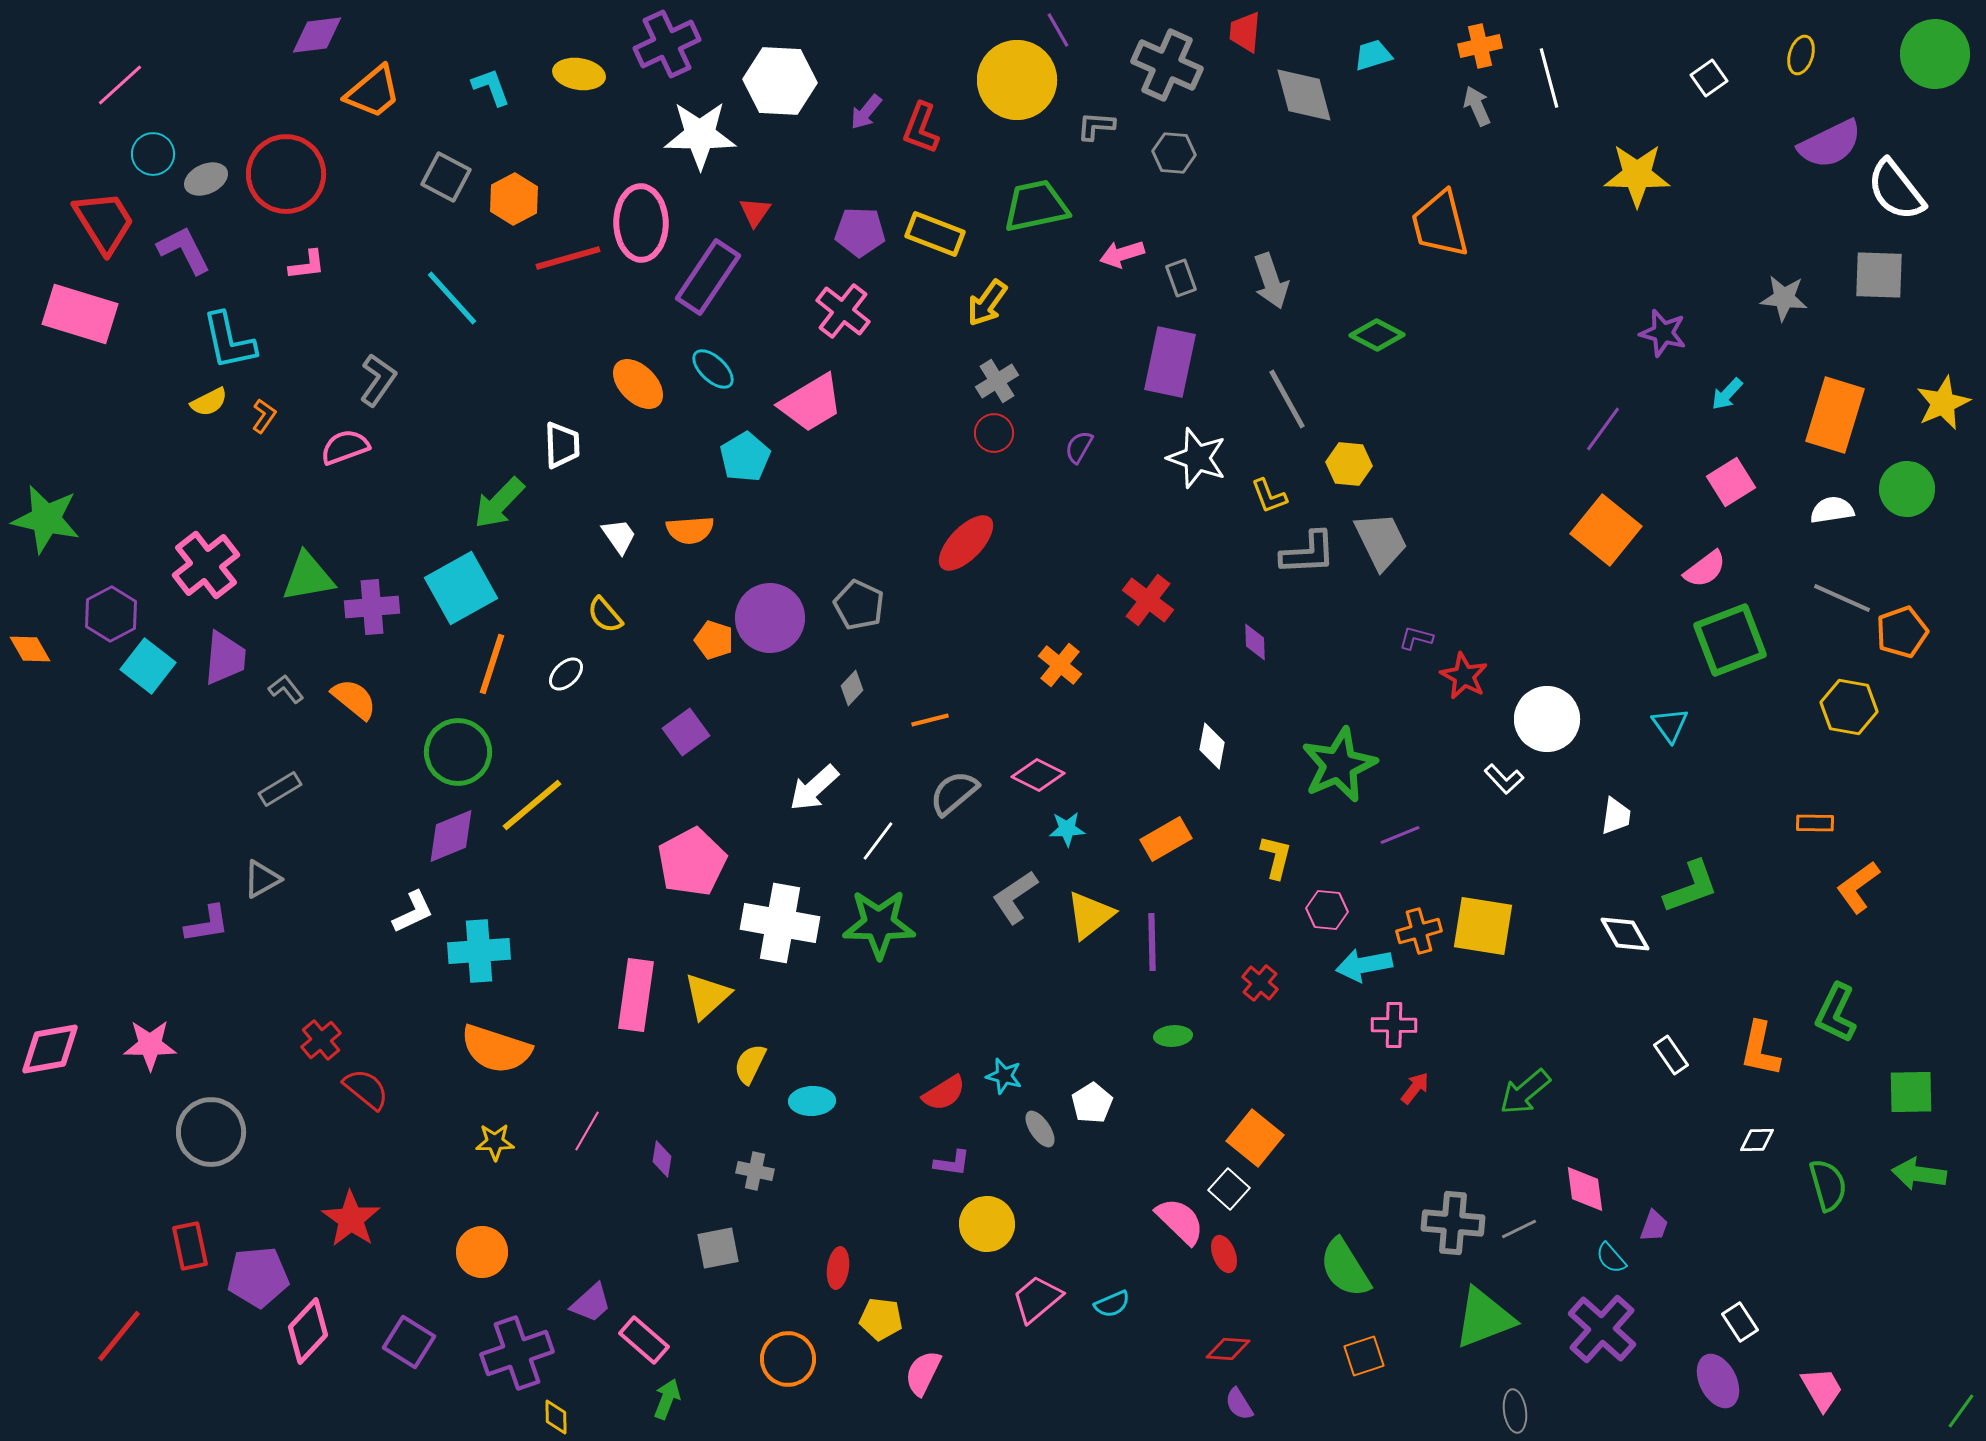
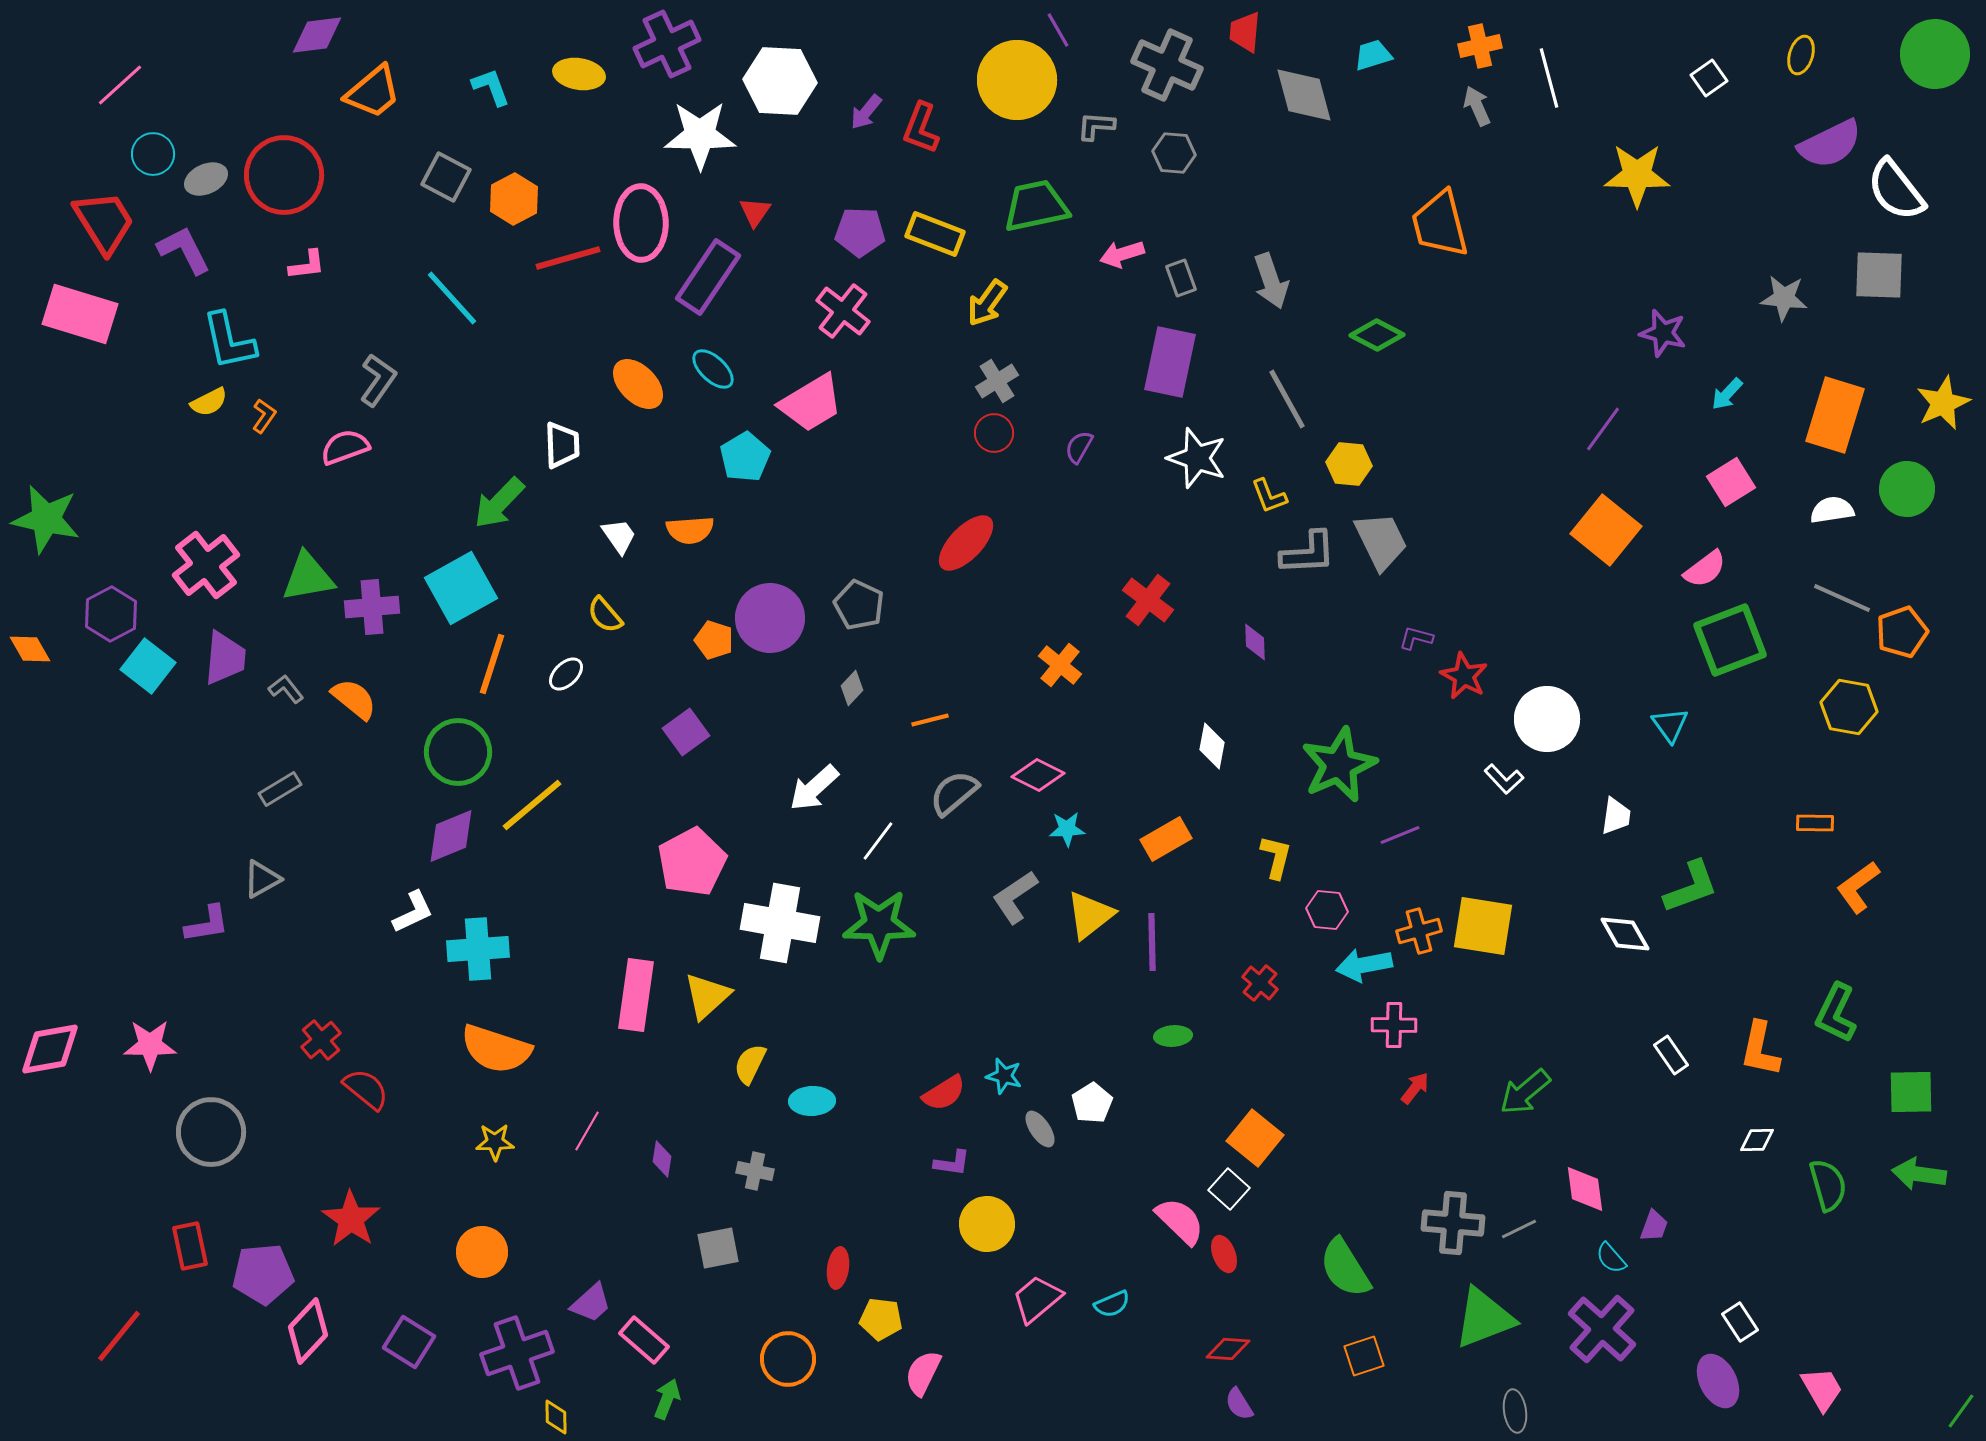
red circle at (286, 174): moved 2 px left, 1 px down
cyan cross at (479, 951): moved 1 px left, 2 px up
purple pentagon at (258, 1277): moved 5 px right, 3 px up
